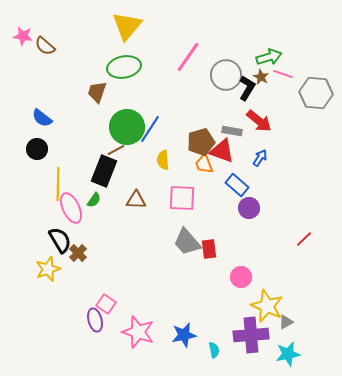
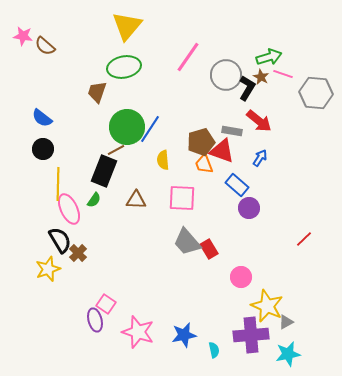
black circle at (37, 149): moved 6 px right
pink ellipse at (71, 208): moved 2 px left, 1 px down
red rectangle at (209, 249): rotated 24 degrees counterclockwise
